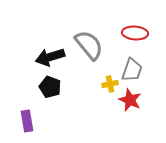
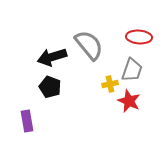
red ellipse: moved 4 px right, 4 px down
black arrow: moved 2 px right
red star: moved 1 px left, 1 px down
